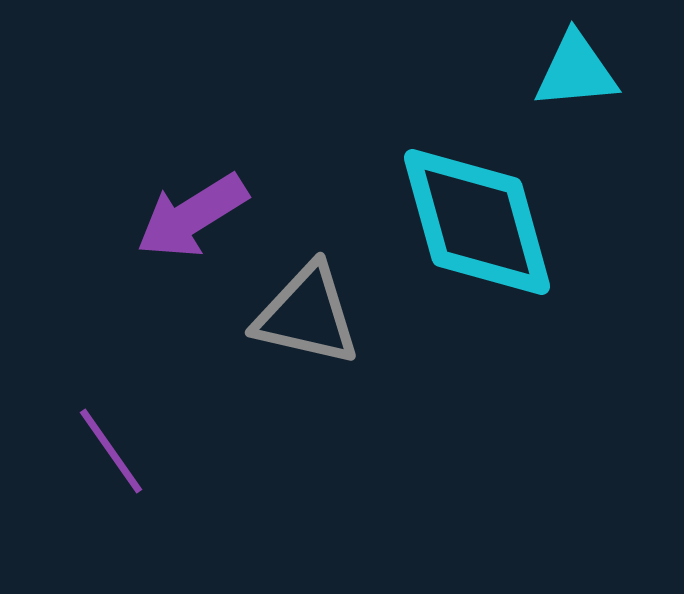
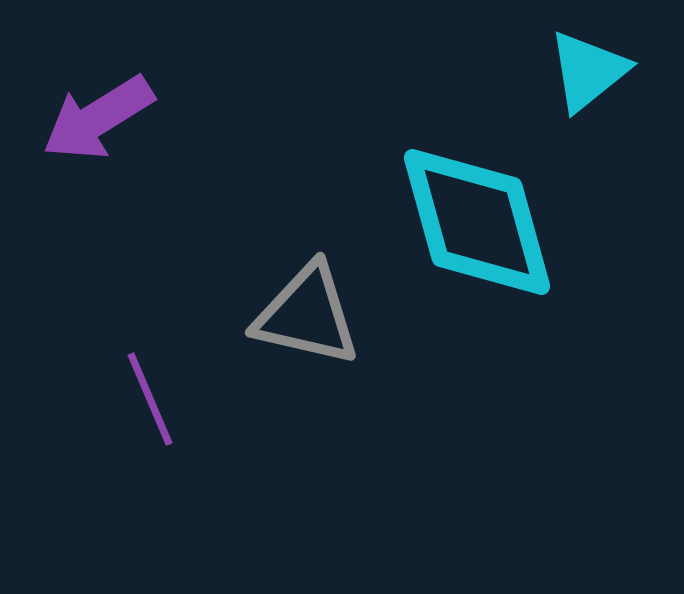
cyan triangle: moved 12 px right; rotated 34 degrees counterclockwise
purple arrow: moved 94 px left, 98 px up
purple line: moved 39 px right, 52 px up; rotated 12 degrees clockwise
